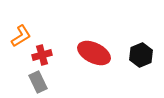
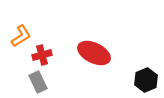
black hexagon: moved 5 px right, 25 px down
